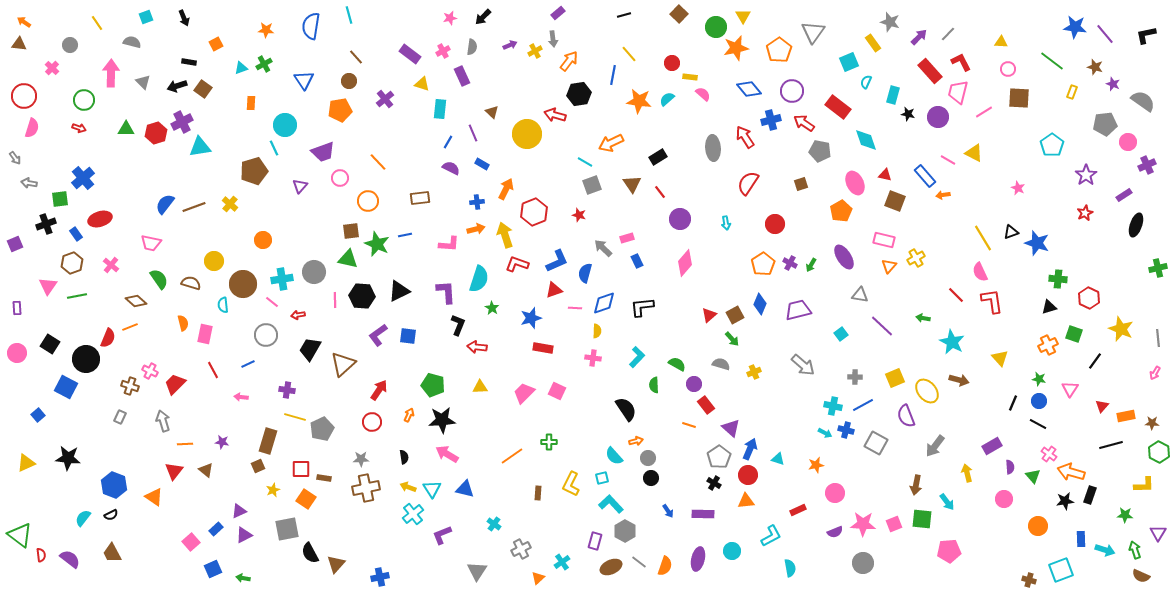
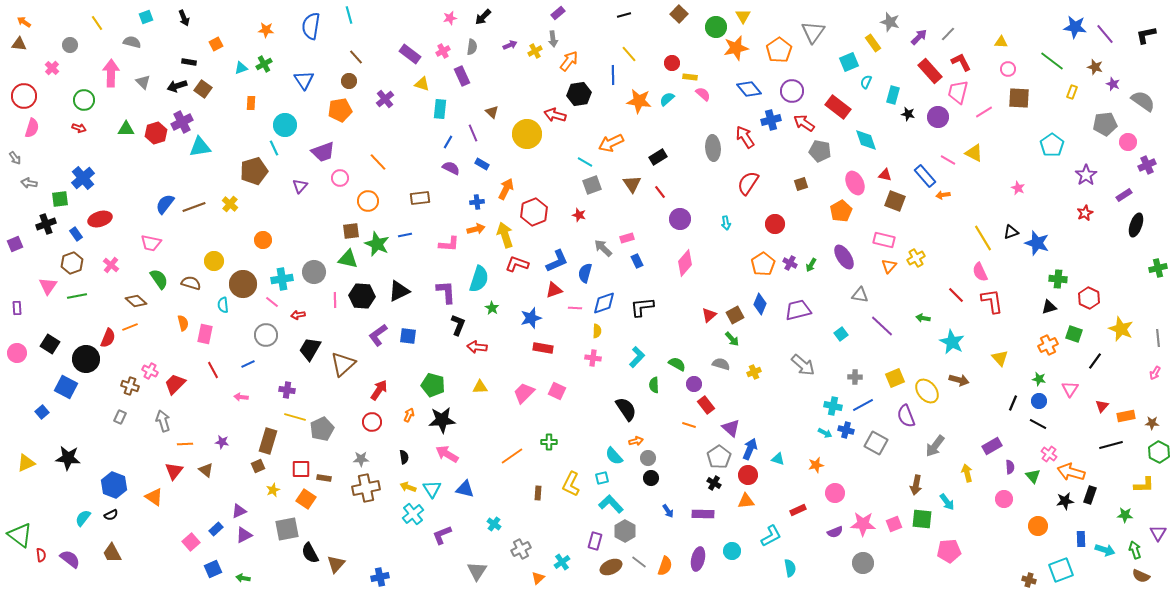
blue line at (613, 75): rotated 12 degrees counterclockwise
blue square at (38, 415): moved 4 px right, 3 px up
